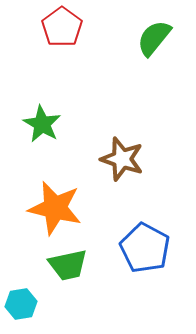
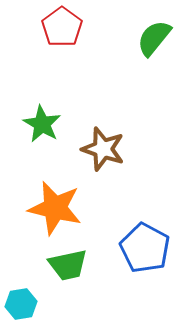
brown star: moved 19 px left, 10 px up
